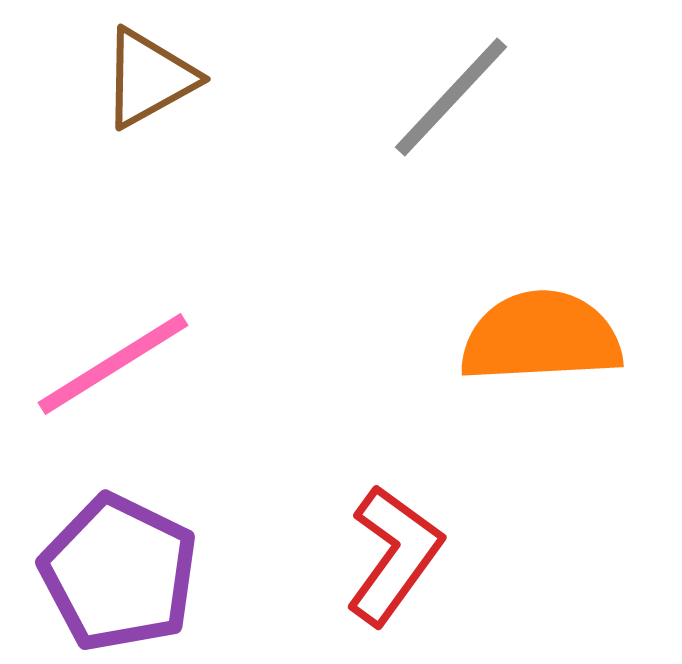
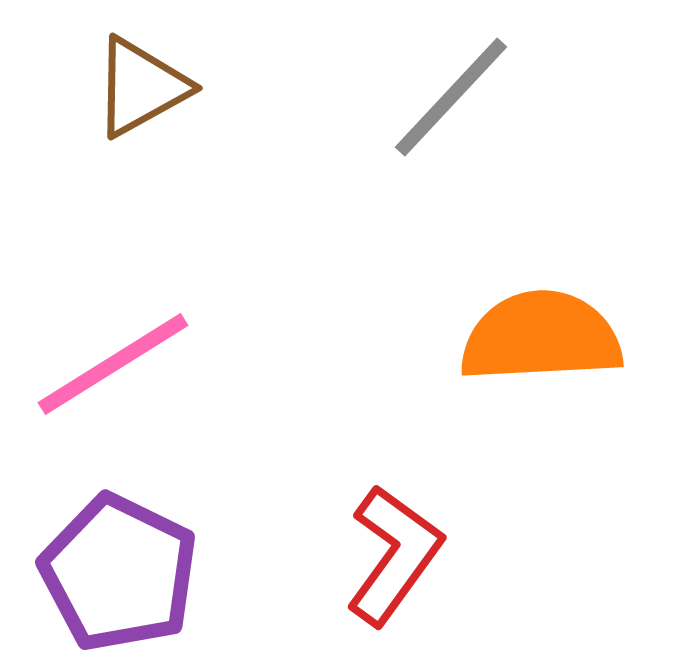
brown triangle: moved 8 px left, 9 px down
